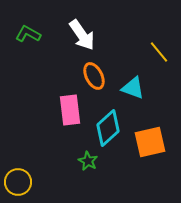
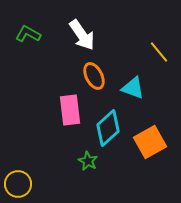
orange square: rotated 16 degrees counterclockwise
yellow circle: moved 2 px down
